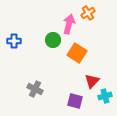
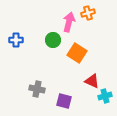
orange cross: rotated 16 degrees clockwise
pink arrow: moved 2 px up
blue cross: moved 2 px right, 1 px up
red triangle: rotated 49 degrees counterclockwise
gray cross: moved 2 px right; rotated 14 degrees counterclockwise
purple square: moved 11 px left
